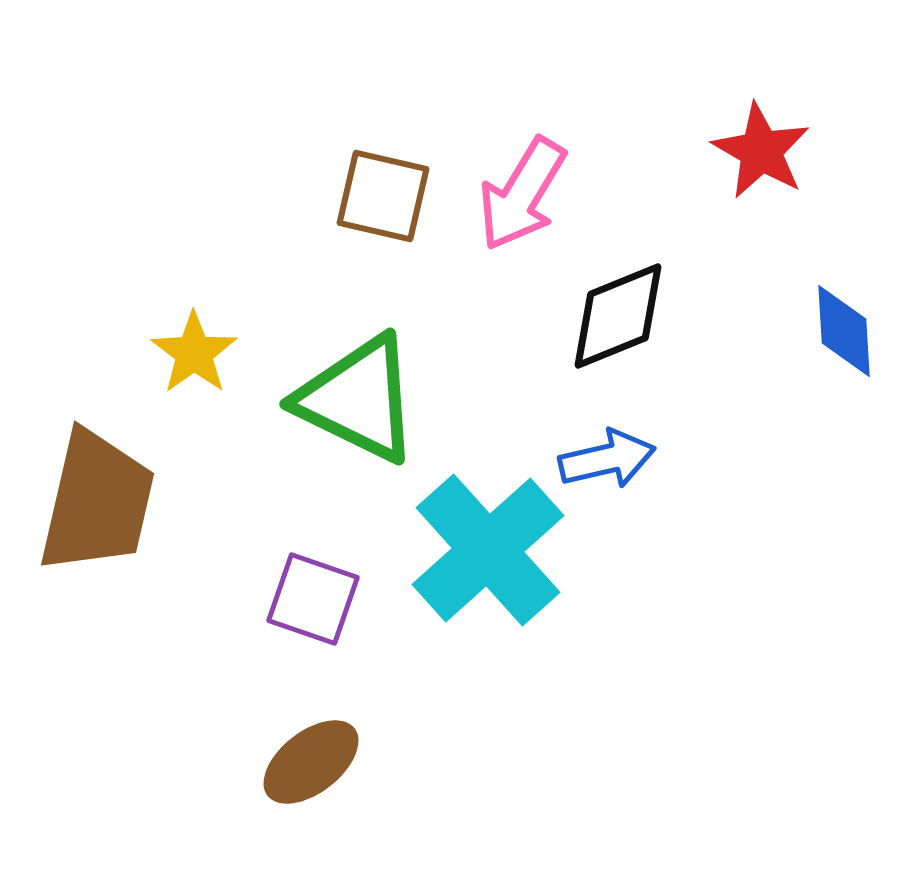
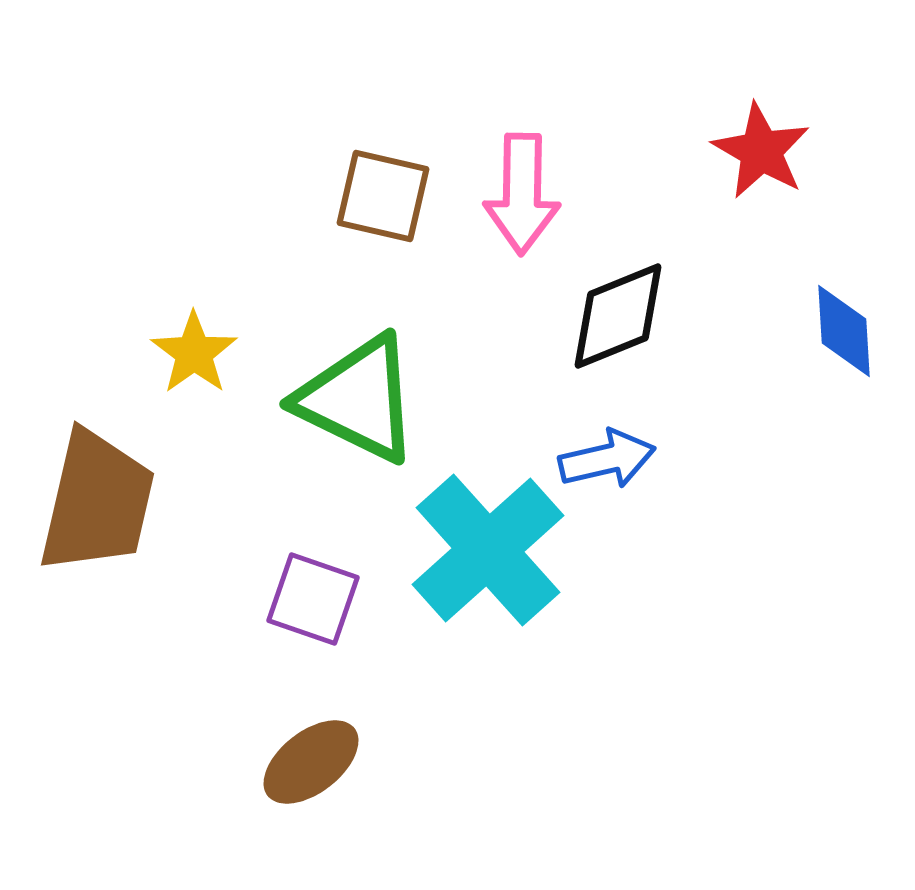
pink arrow: rotated 30 degrees counterclockwise
